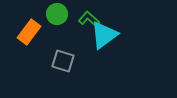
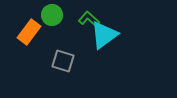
green circle: moved 5 px left, 1 px down
